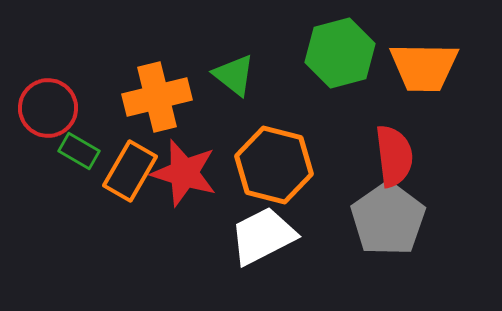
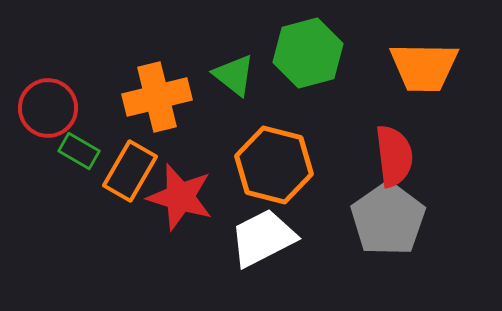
green hexagon: moved 32 px left
red star: moved 4 px left, 24 px down
white trapezoid: moved 2 px down
